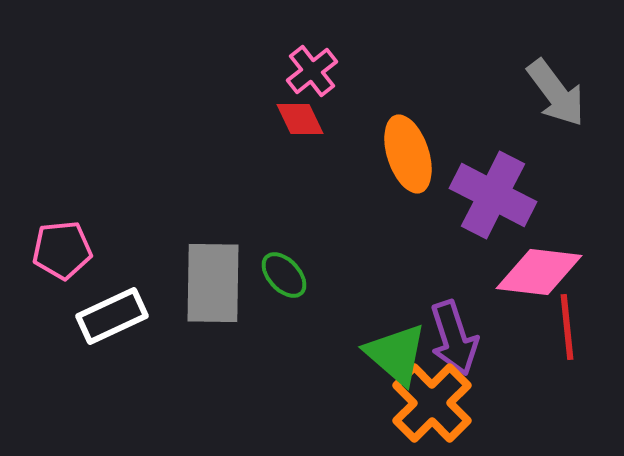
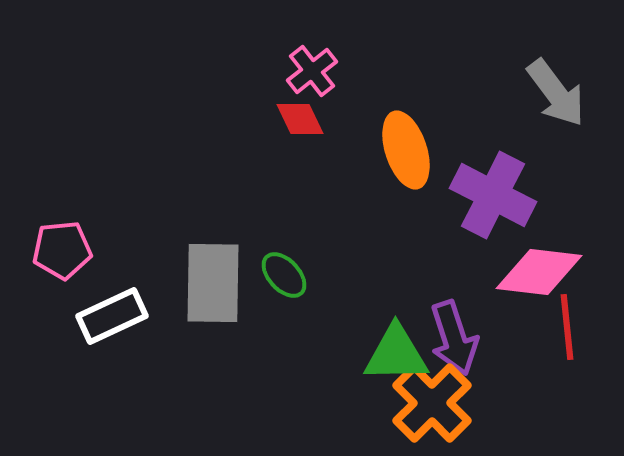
orange ellipse: moved 2 px left, 4 px up
green triangle: rotated 42 degrees counterclockwise
